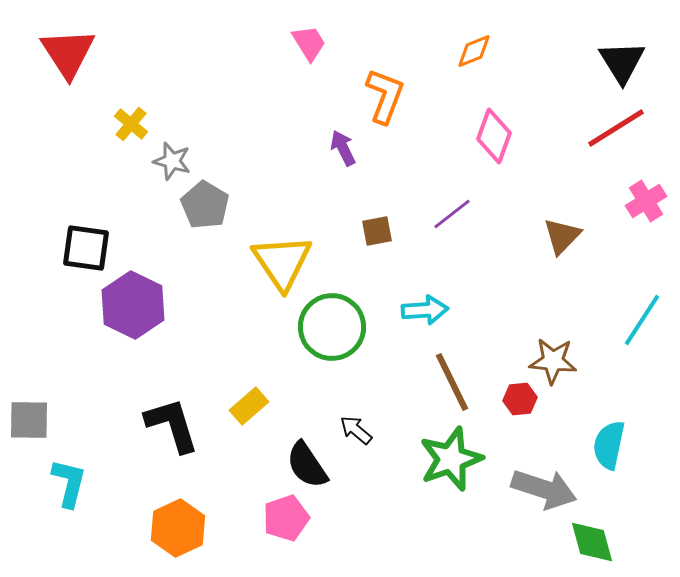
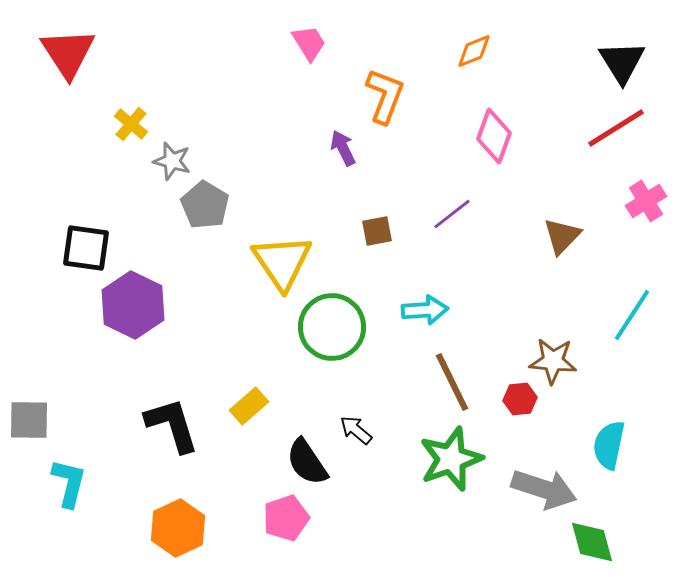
cyan line: moved 10 px left, 5 px up
black semicircle: moved 3 px up
